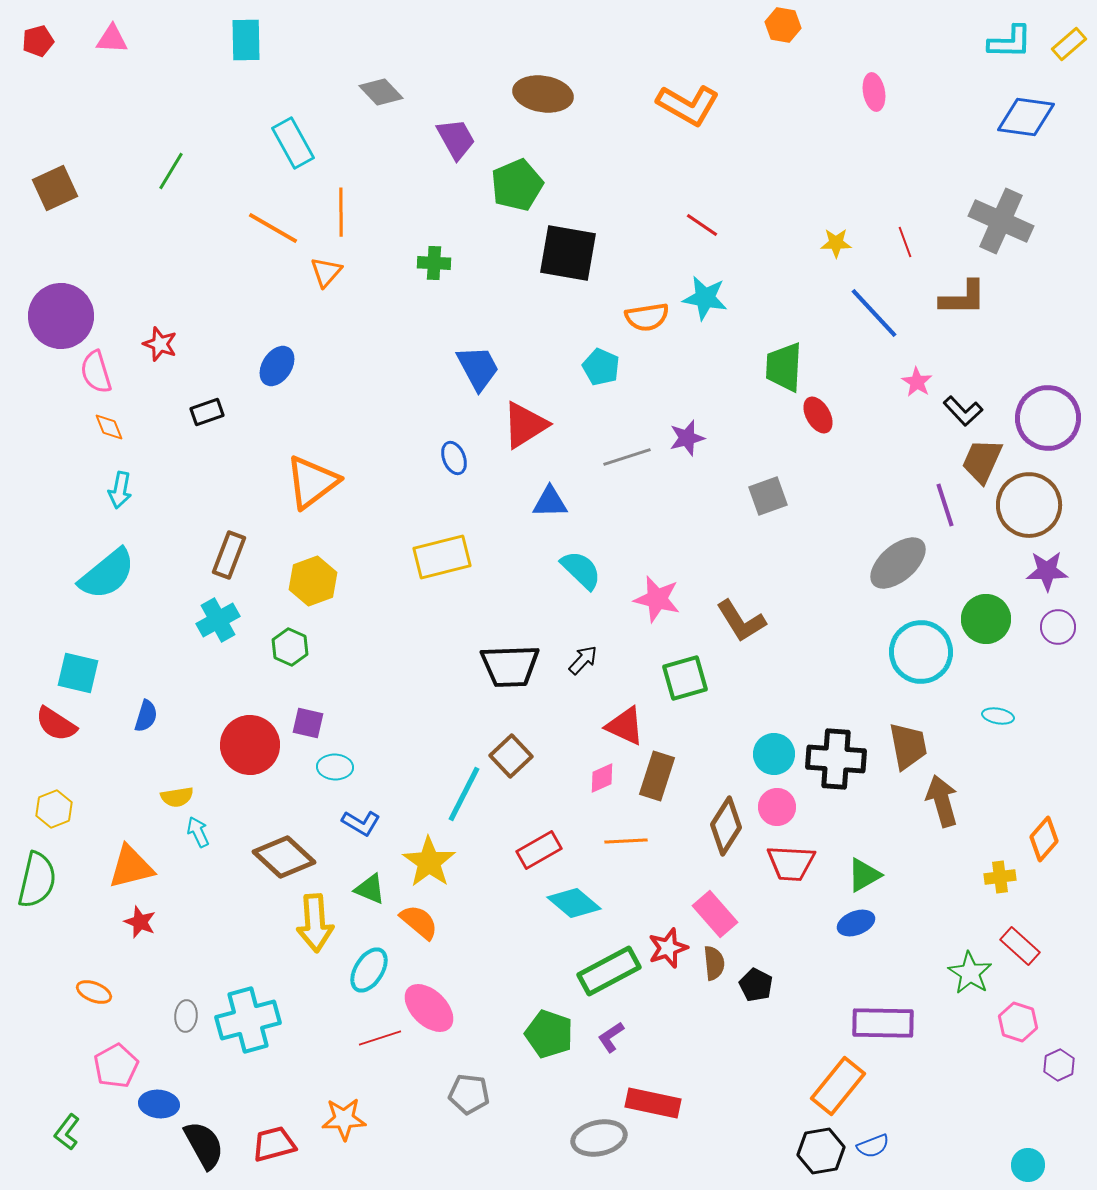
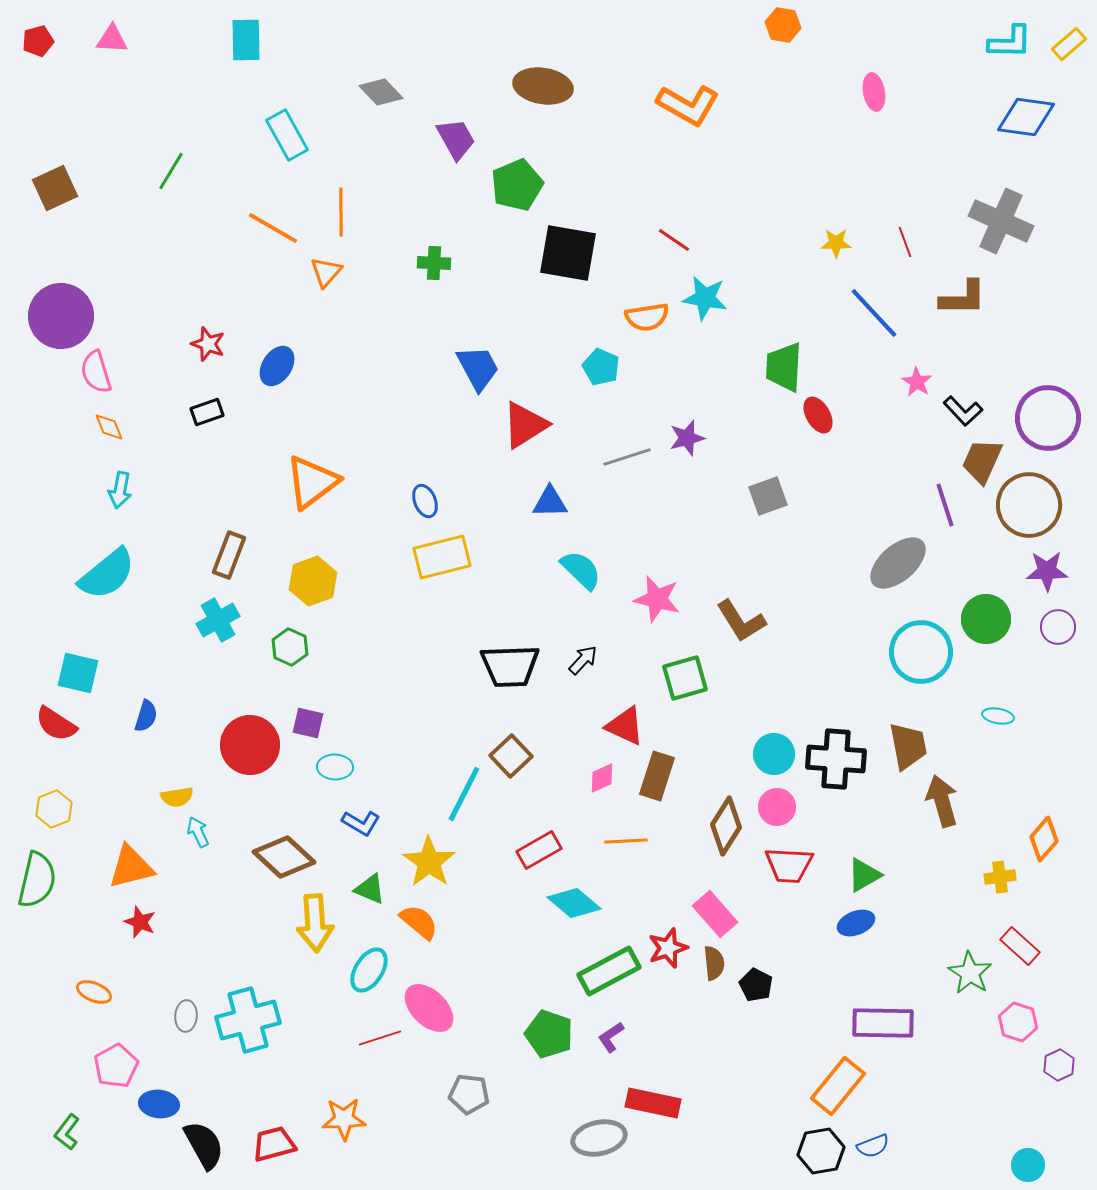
brown ellipse at (543, 94): moved 8 px up
cyan rectangle at (293, 143): moved 6 px left, 8 px up
red line at (702, 225): moved 28 px left, 15 px down
red star at (160, 344): moved 48 px right
blue ellipse at (454, 458): moved 29 px left, 43 px down
red trapezoid at (791, 863): moved 2 px left, 2 px down
